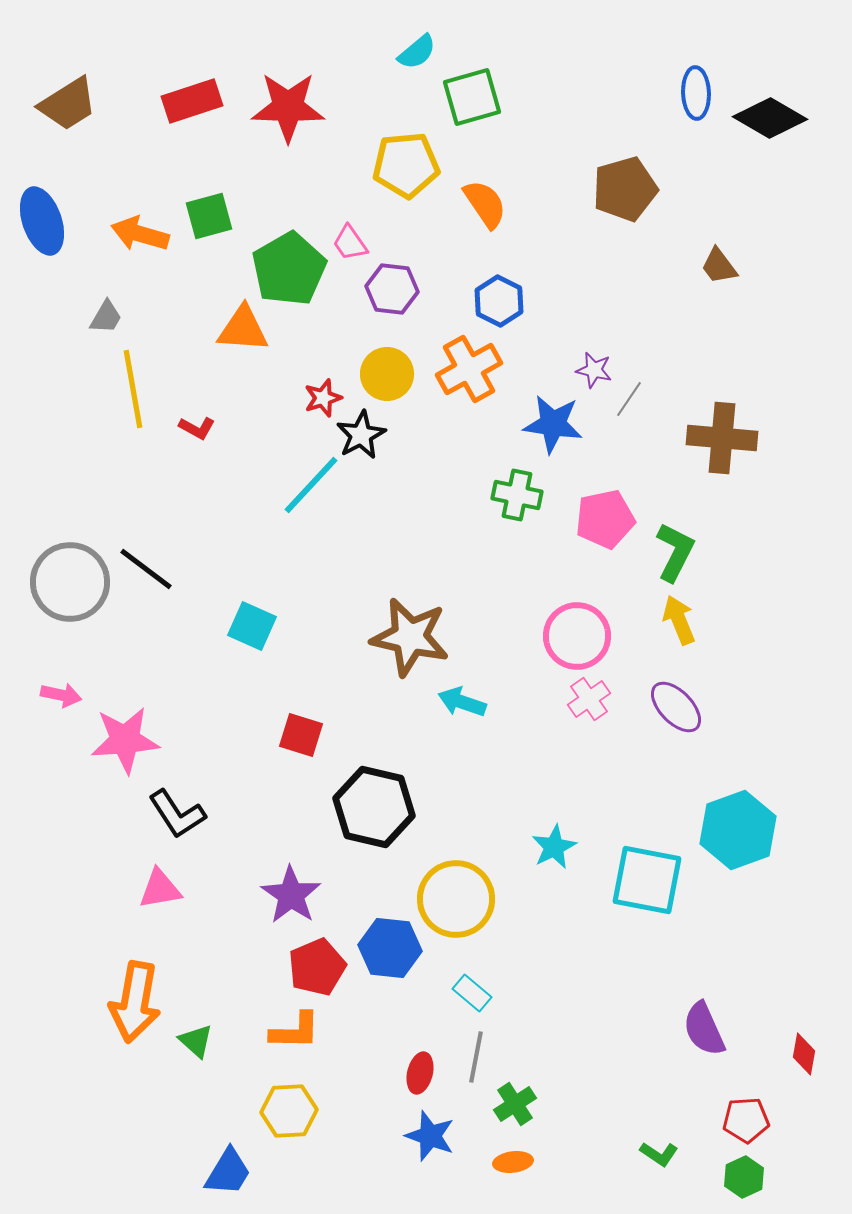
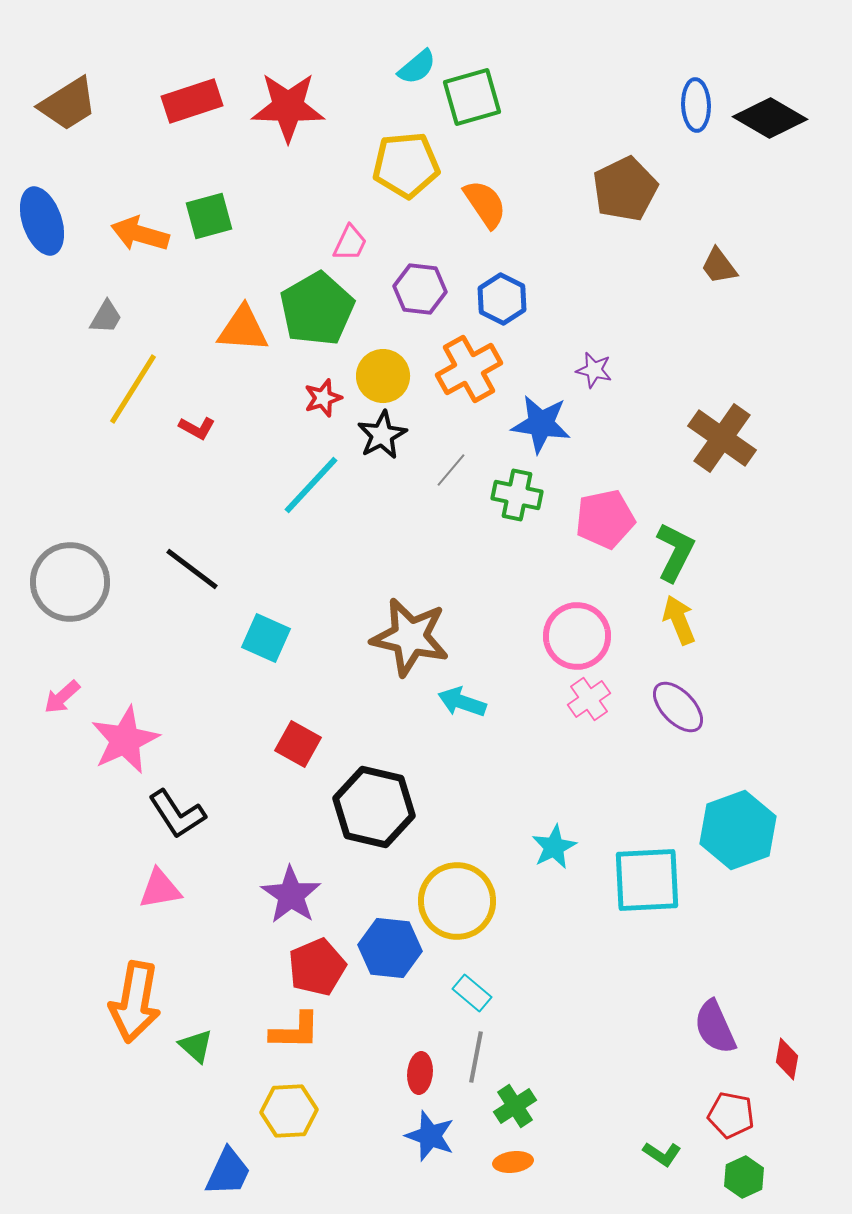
cyan semicircle at (417, 52): moved 15 px down
blue ellipse at (696, 93): moved 12 px down
brown pentagon at (625, 189): rotated 10 degrees counterclockwise
pink trapezoid at (350, 243): rotated 120 degrees counterclockwise
green pentagon at (289, 269): moved 28 px right, 40 px down
purple hexagon at (392, 289): moved 28 px right
blue hexagon at (499, 301): moved 3 px right, 2 px up
yellow circle at (387, 374): moved 4 px left, 2 px down
yellow line at (133, 389): rotated 42 degrees clockwise
gray line at (629, 399): moved 178 px left, 71 px down; rotated 6 degrees clockwise
blue star at (553, 424): moved 12 px left
black star at (361, 435): moved 21 px right
brown cross at (722, 438): rotated 30 degrees clockwise
black line at (146, 569): moved 46 px right
cyan square at (252, 626): moved 14 px right, 12 px down
pink arrow at (61, 695): moved 1 px right, 2 px down; rotated 126 degrees clockwise
purple ellipse at (676, 707): moved 2 px right
red square at (301, 735): moved 3 px left, 9 px down; rotated 12 degrees clockwise
pink star at (125, 740): rotated 20 degrees counterclockwise
cyan square at (647, 880): rotated 14 degrees counterclockwise
yellow circle at (456, 899): moved 1 px right, 2 px down
purple semicircle at (704, 1029): moved 11 px right, 2 px up
green triangle at (196, 1041): moved 5 px down
red diamond at (804, 1054): moved 17 px left, 5 px down
red ellipse at (420, 1073): rotated 9 degrees counterclockwise
green cross at (515, 1104): moved 2 px down
red pentagon at (746, 1120): moved 15 px left, 5 px up; rotated 15 degrees clockwise
green L-shape at (659, 1154): moved 3 px right
blue trapezoid at (228, 1172): rotated 6 degrees counterclockwise
